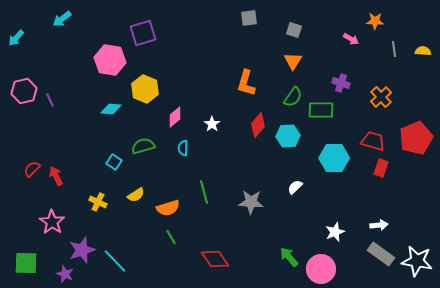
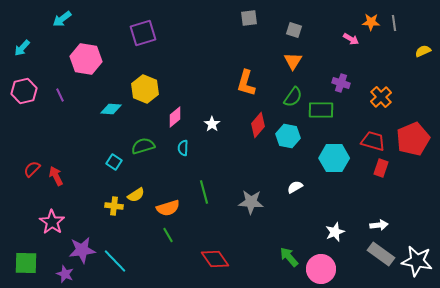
orange star at (375, 21): moved 4 px left, 1 px down
cyan arrow at (16, 38): moved 6 px right, 10 px down
gray line at (394, 49): moved 26 px up
yellow semicircle at (423, 51): rotated 28 degrees counterclockwise
pink hexagon at (110, 60): moved 24 px left, 1 px up
purple line at (50, 100): moved 10 px right, 5 px up
cyan hexagon at (288, 136): rotated 15 degrees clockwise
red pentagon at (416, 138): moved 3 px left, 1 px down
white semicircle at (295, 187): rotated 14 degrees clockwise
yellow cross at (98, 202): moved 16 px right, 4 px down; rotated 18 degrees counterclockwise
green line at (171, 237): moved 3 px left, 2 px up
purple star at (82, 250): rotated 12 degrees clockwise
